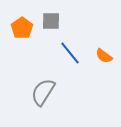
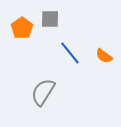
gray square: moved 1 px left, 2 px up
